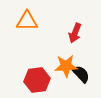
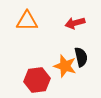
red arrow: moved 10 px up; rotated 54 degrees clockwise
orange star: moved 1 px left; rotated 20 degrees clockwise
black semicircle: moved 17 px up; rotated 30 degrees clockwise
